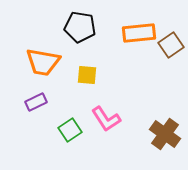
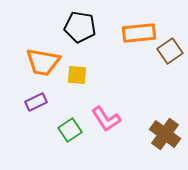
brown square: moved 1 px left, 6 px down
yellow square: moved 10 px left
